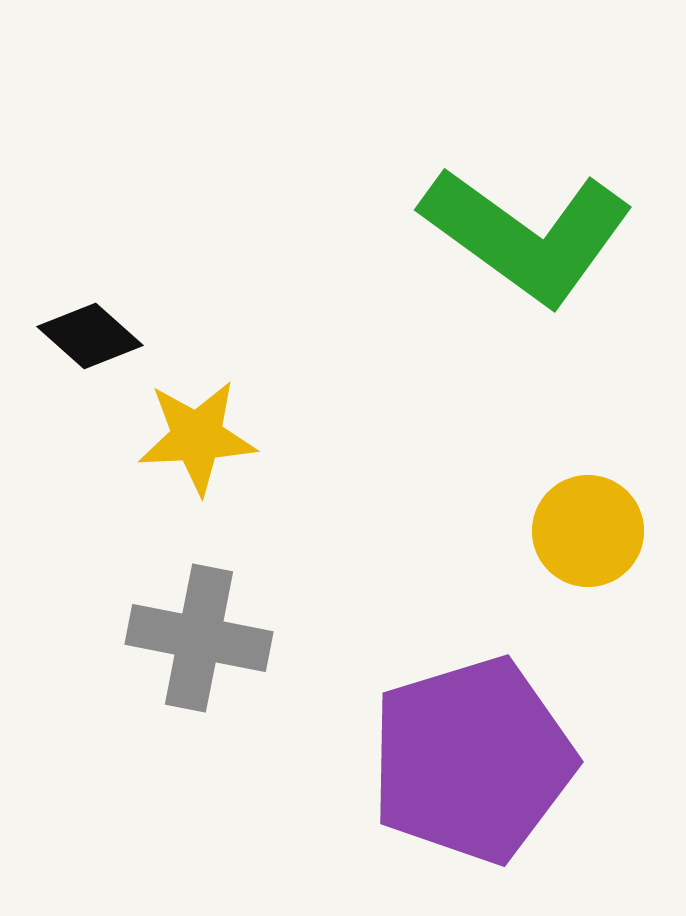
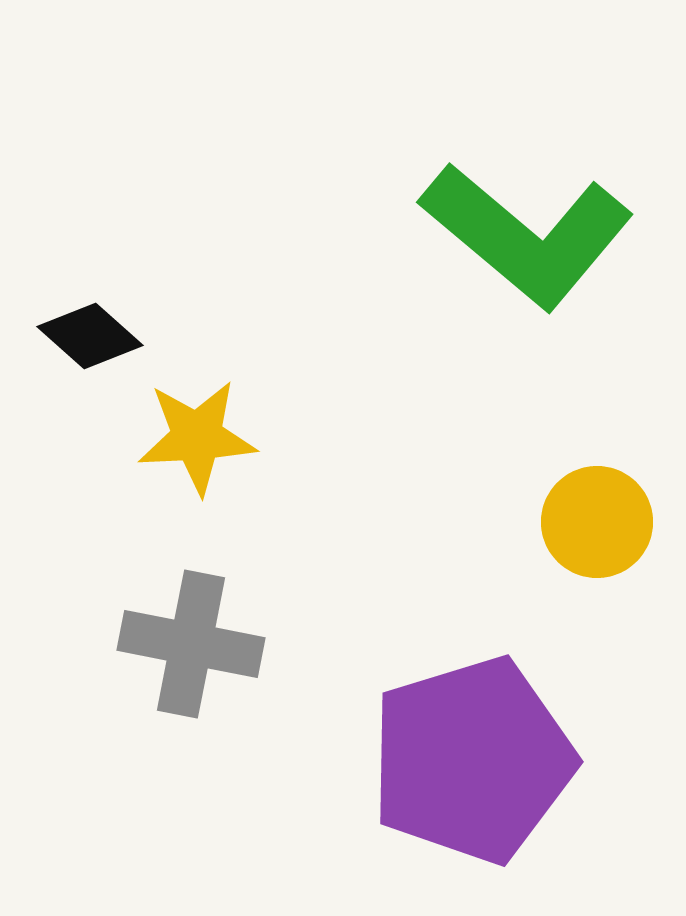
green L-shape: rotated 4 degrees clockwise
yellow circle: moved 9 px right, 9 px up
gray cross: moved 8 px left, 6 px down
